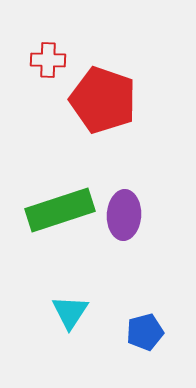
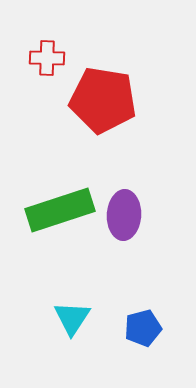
red cross: moved 1 px left, 2 px up
red pentagon: rotated 10 degrees counterclockwise
cyan triangle: moved 2 px right, 6 px down
blue pentagon: moved 2 px left, 4 px up
